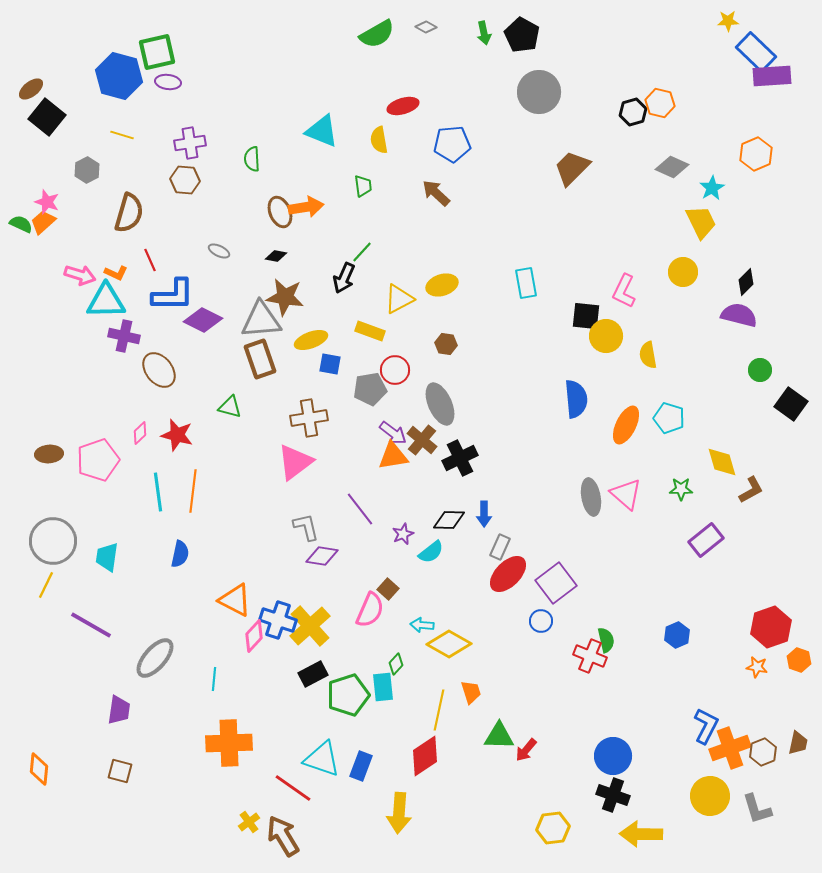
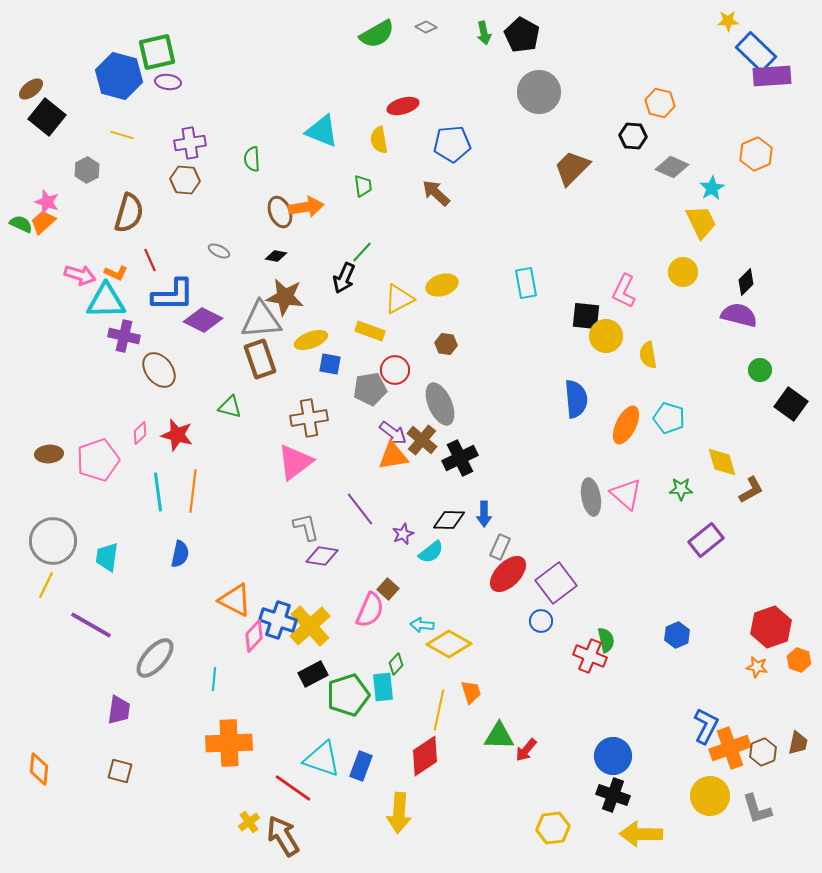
black hexagon at (633, 112): moved 24 px down; rotated 20 degrees clockwise
